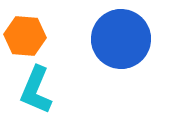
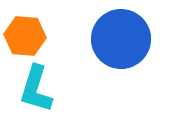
cyan L-shape: moved 1 px up; rotated 6 degrees counterclockwise
